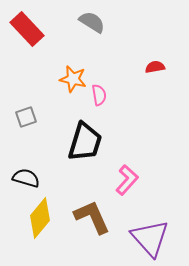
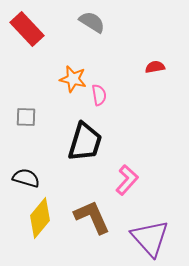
gray square: rotated 20 degrees clockwise
